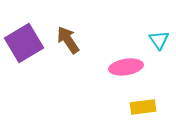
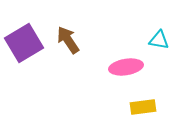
cyan triangle: rotated 45 degrees counterclockwise
